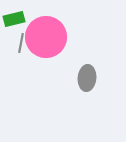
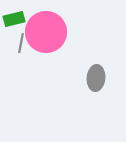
pink circle: moved 5 px up
gray ellipse: moved 9 px right
